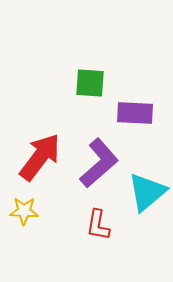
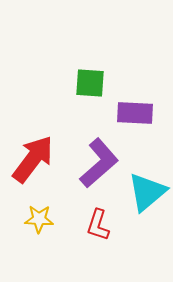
red arrow: moved 7 px left, 2 px down
yellow star: moved 15 px right, 8 px down
red L-shape: rotated 8 degrees clockwise
